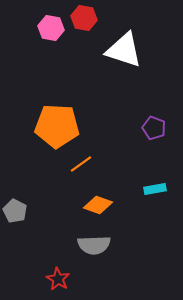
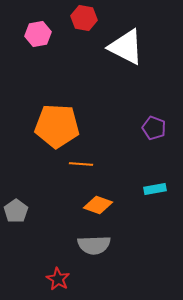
pink hexagon: moved 13 px left, 6 px down; rotated 20 degrees counterclockwise
white triangle: moved 2 px right, 3 px up; rotated 9 degrees clockwise
orange line: rotated 40 degrees clockwise
gray pentagon: moved 1 px right; rotated 10 degrees clockwise
